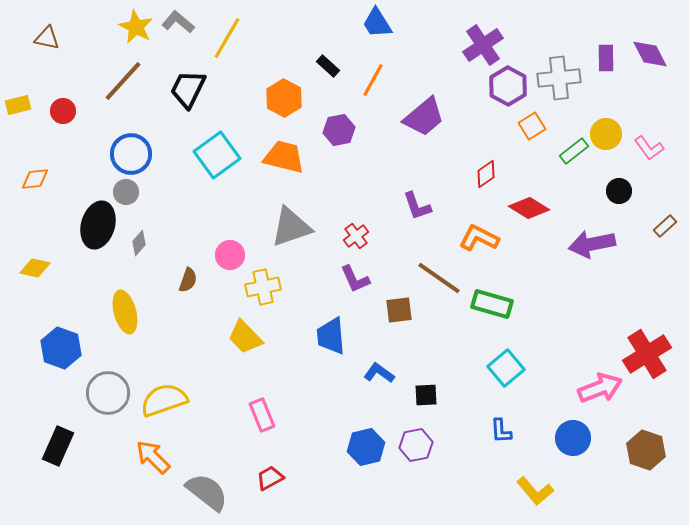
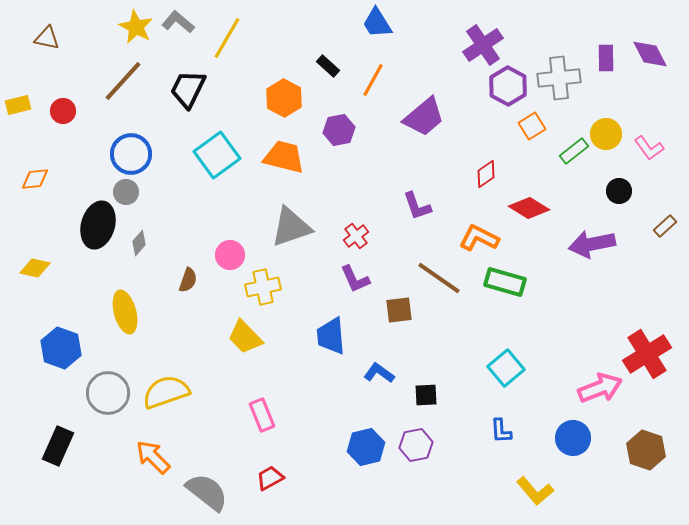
green rectangle at (492, 304): moved 13 px right, 22 px up
yellow semicircle at (164, 400): moved 2 px right, 8 px up
